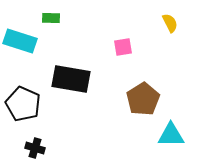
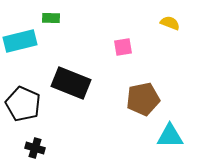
yellow semicircle: rotated 42 degrees counterclockwise
cyan rectangle: rotated 32 degrees counterclockwise
black rectangle: moved 4 px down; rotated 12 degrees clockwise
brown pentagon: rotated 20 degrees clockwise
cyan triangle: moved 1 px left, 1 px down
